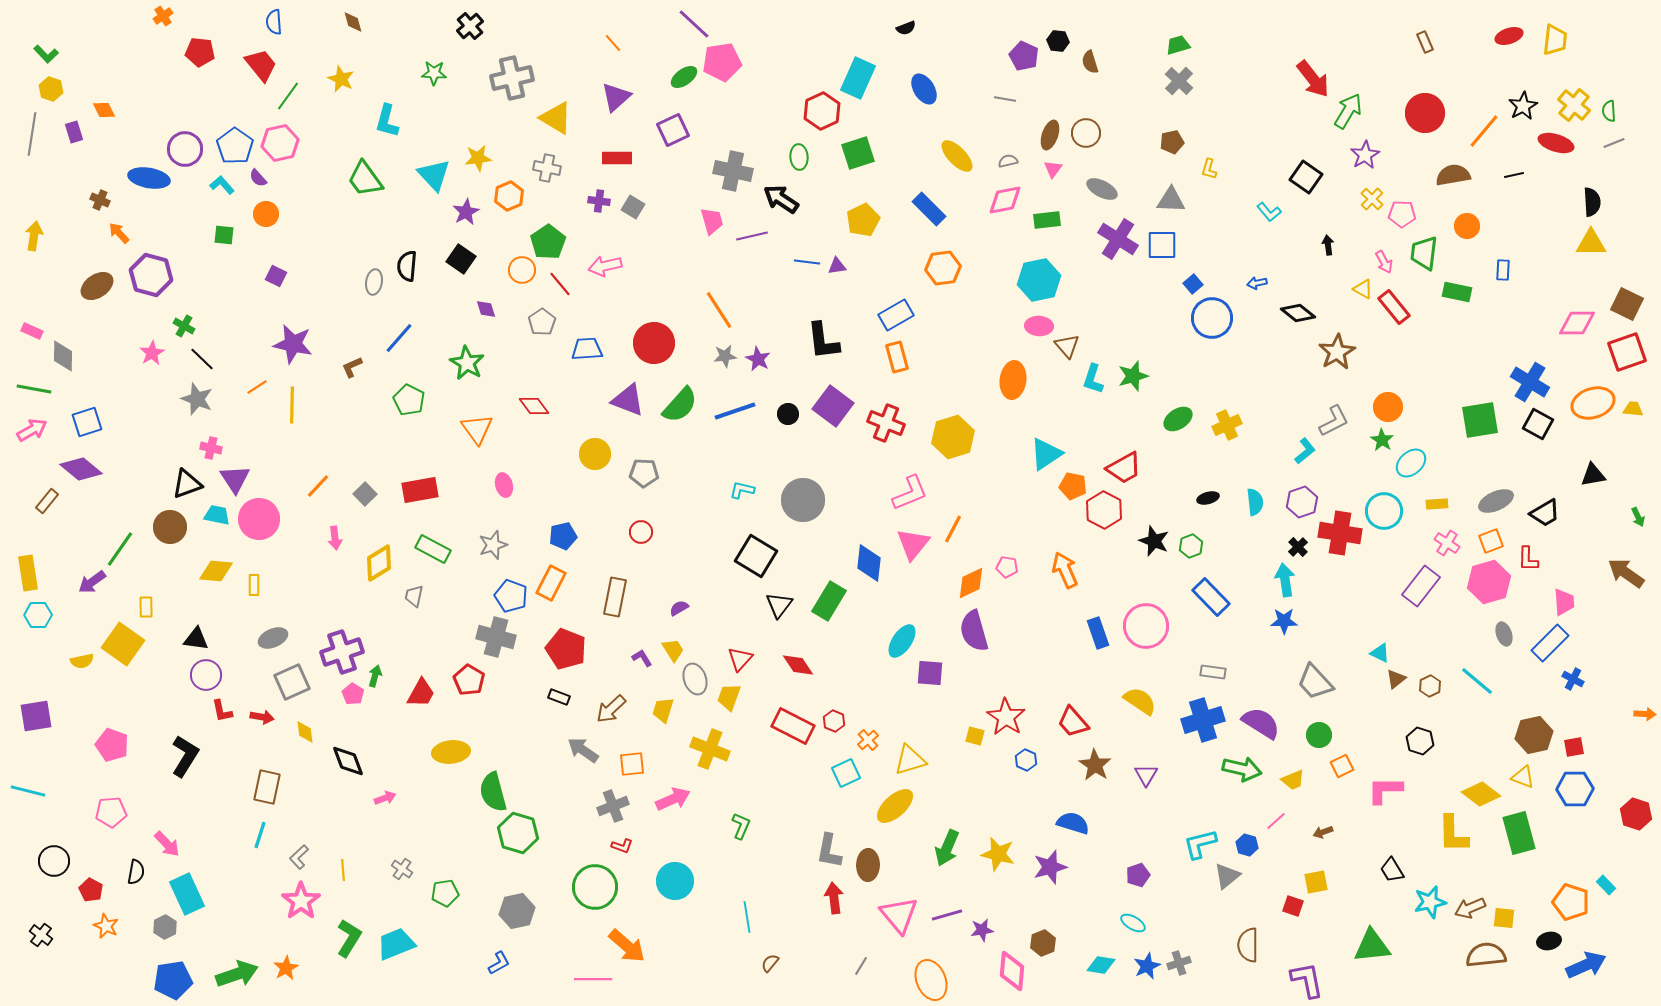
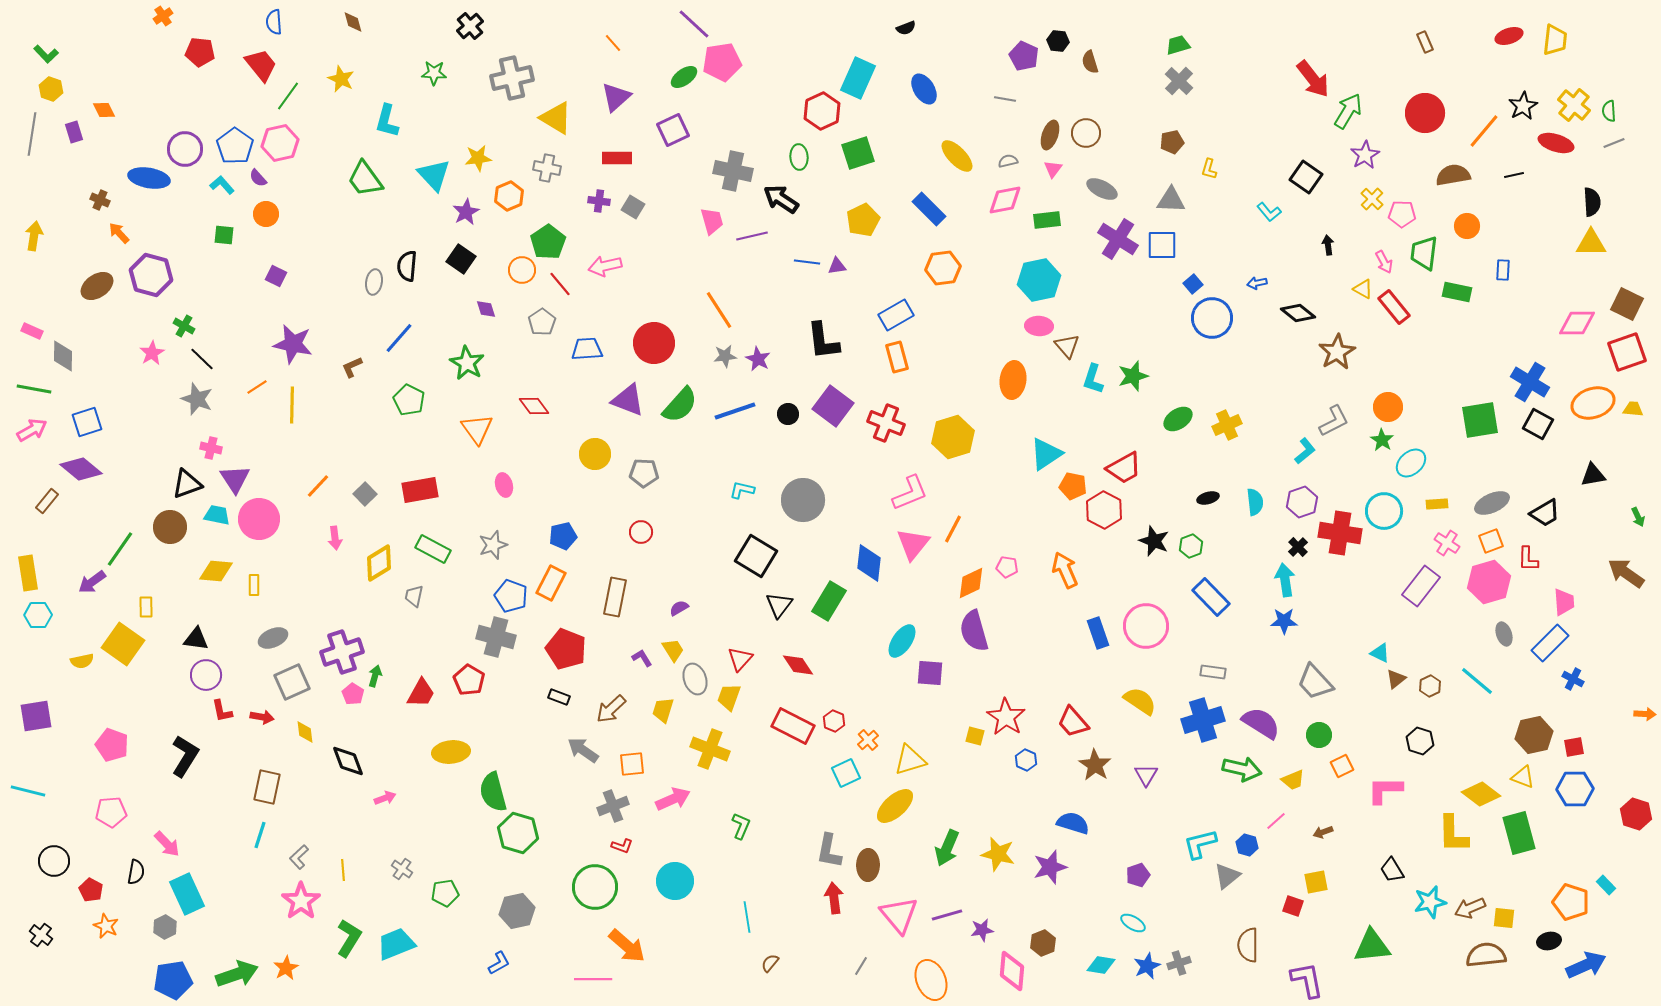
gray ellipse at (1496, 501): moved 4 px left, 2 px down
